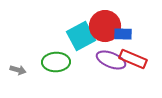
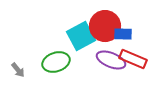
green ellipse: rotated 16 degrees counterclockwise
gray arrow: rotated 35 degrees clockwise
